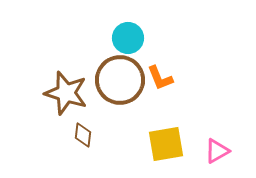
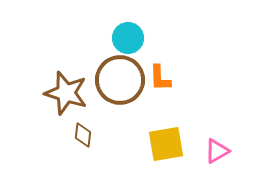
orange L-shape: rotated 20 degrees clockwise
